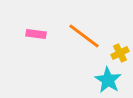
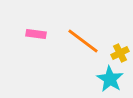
orange line: moved 1 px left, 5 px down
cyan star: moved 2 px right, 1 px up
